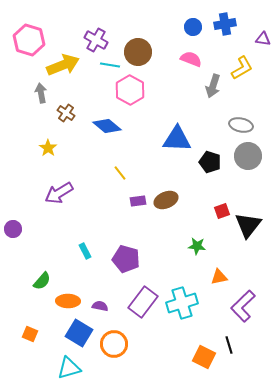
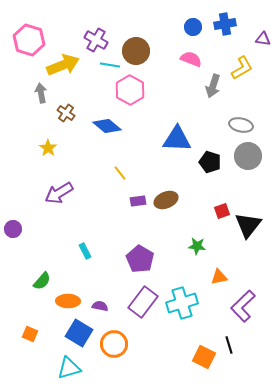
brown circle at (138, 52): moved 2 px left, 1 px up
purple pentagon at (126, 259): moved 14 px right; rotated 16 degrees clockwise
